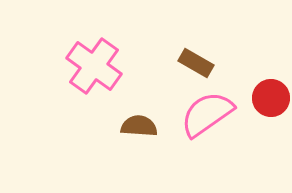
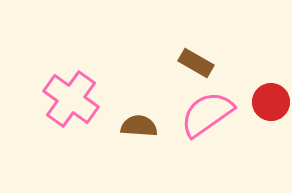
pink cross: moved 23 px left, 33 px down
red circle: moved 4 px down
